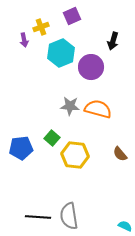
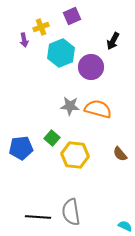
black arrow: rotated 12 degrees clockwise
gray semicircle: moved 2 px right, 4 px up
